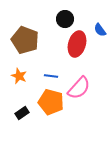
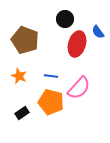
blue semicircle: moved 2 px left, 2 px down
